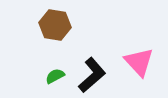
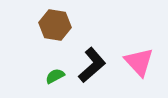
black L-shape: moved 10 px up
